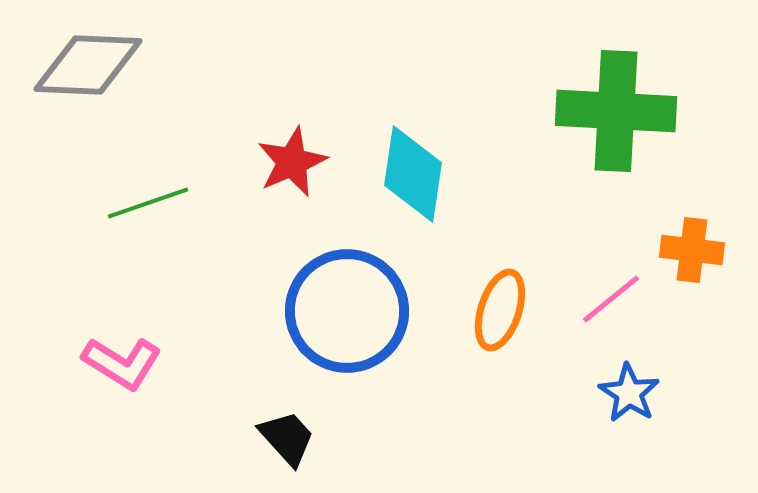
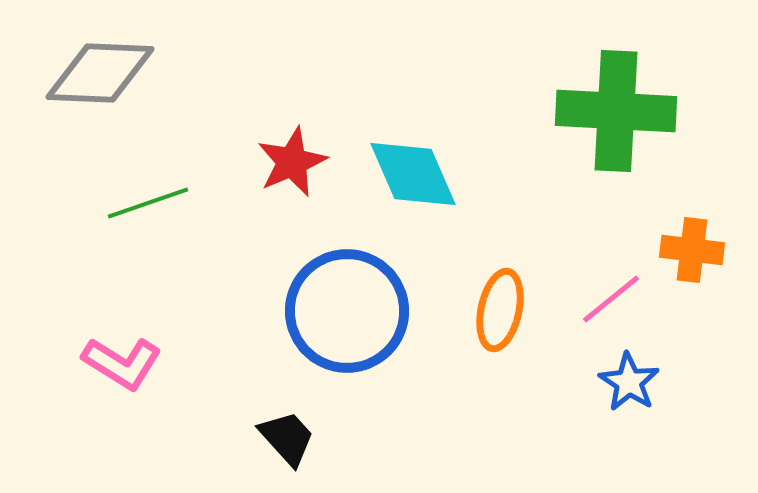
gray diamond: moved 12 px right, 8 px down
cyan diamond: rotated 32 degrees counterclockwise
orange ellipse: rotated 6 degrees counterclockwise
blue star: moved 11 px up
